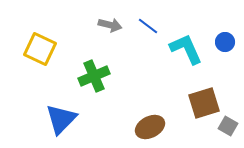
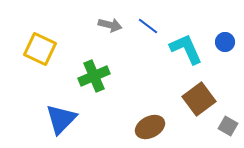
brown square: moved 5 px left, 4 px up; rotated 20 degrees counterclockwise
